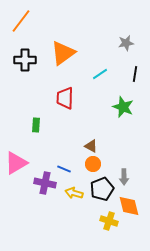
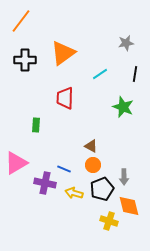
orange circle: moved 1 px down
